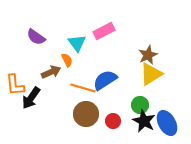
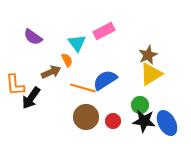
purple semicircle: moved 3 px left
brown circle: moved 3 px down
black star: rotated 20 degrees counterclockwise
